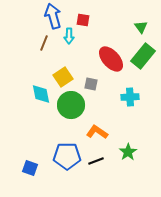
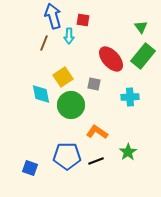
gray square: moved 3 px right
